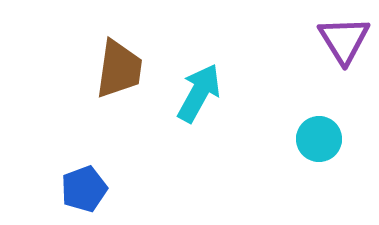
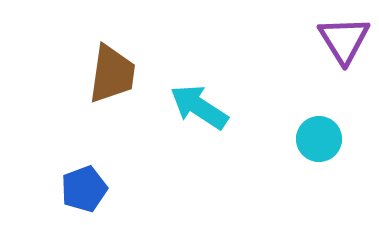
brown trapezoid: moved 7 px left, 5 px down
cyan arrow: moved 14 px down; rotated 86 degrees counterclockwise
